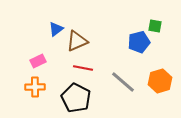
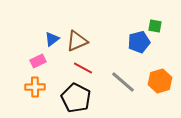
blue triangle: moved 4 px left, 10 px down
red line: rotated 18 degrees clockwise
